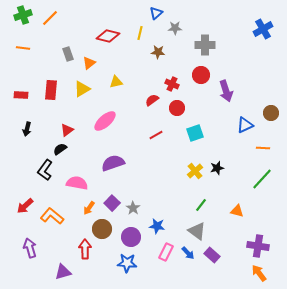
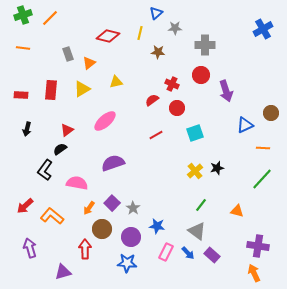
orange arrow at (259, 273): moved 5 px left; rotated 12 degrees clockwise
